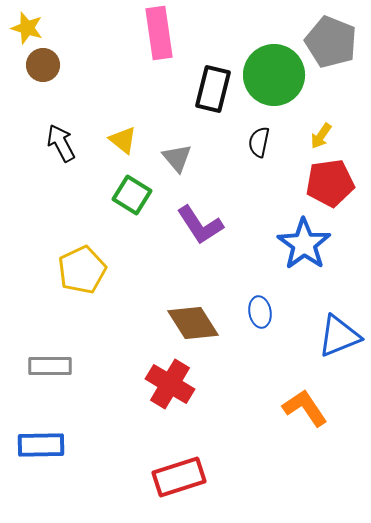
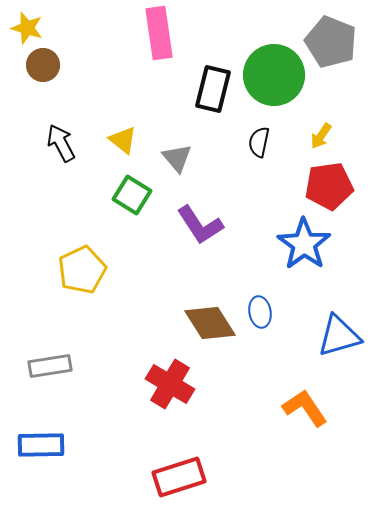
red pentagon: moved 1 px left, 3 px down
brown diamond: moved 17 px right
blue triangle: rotated 6 degrees clockwise
gray rectangle: rotated 9 degrees counterclockwise
